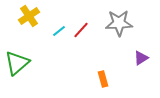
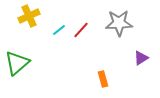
yellow cross: rotated 10 degrees clockwise
cyan line: moved 1 px up
